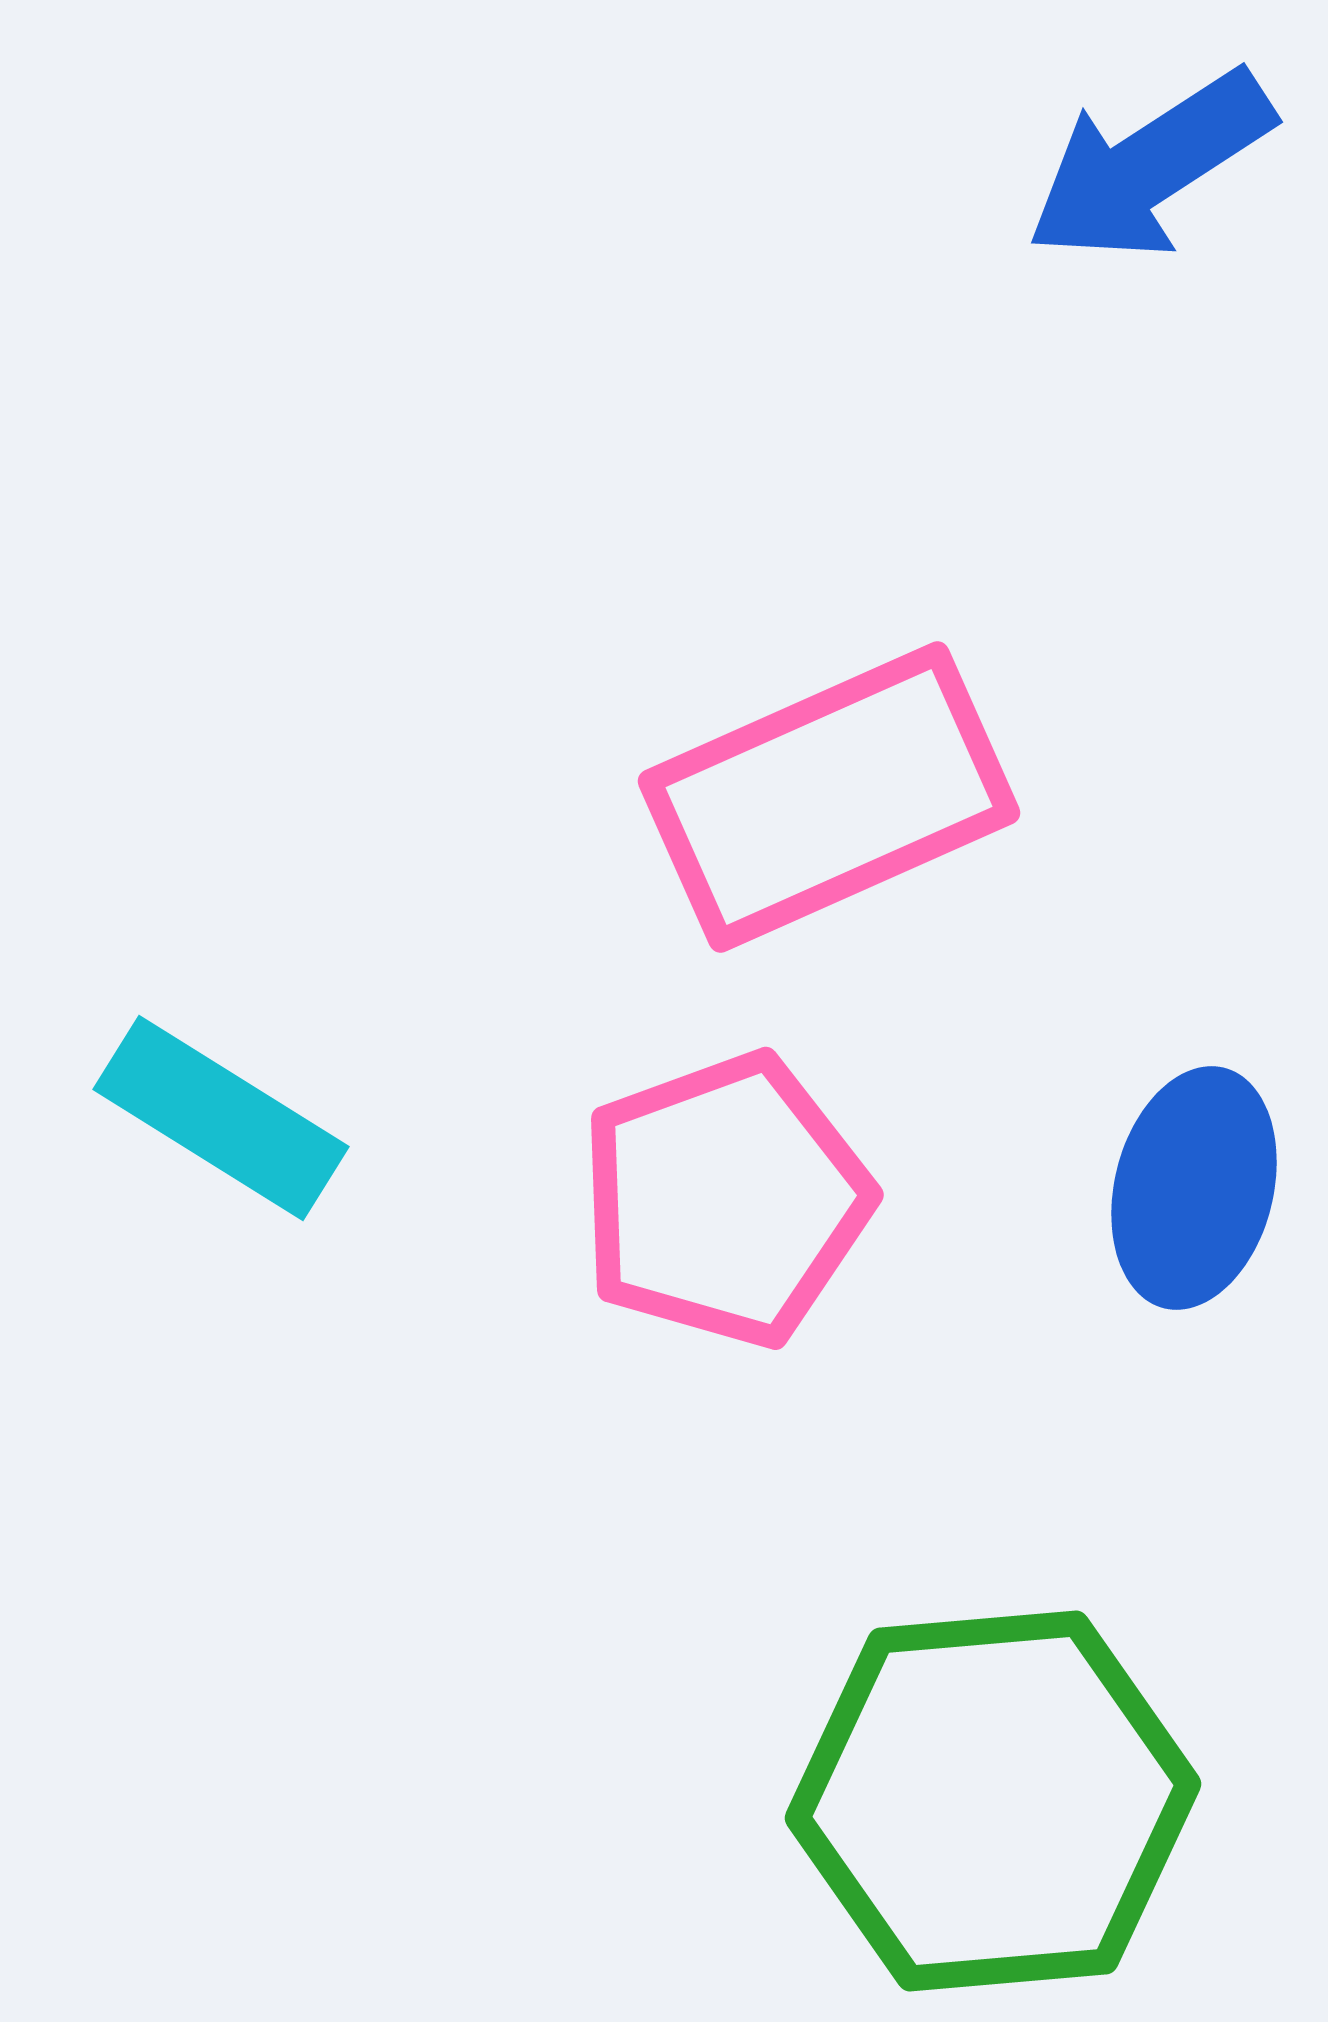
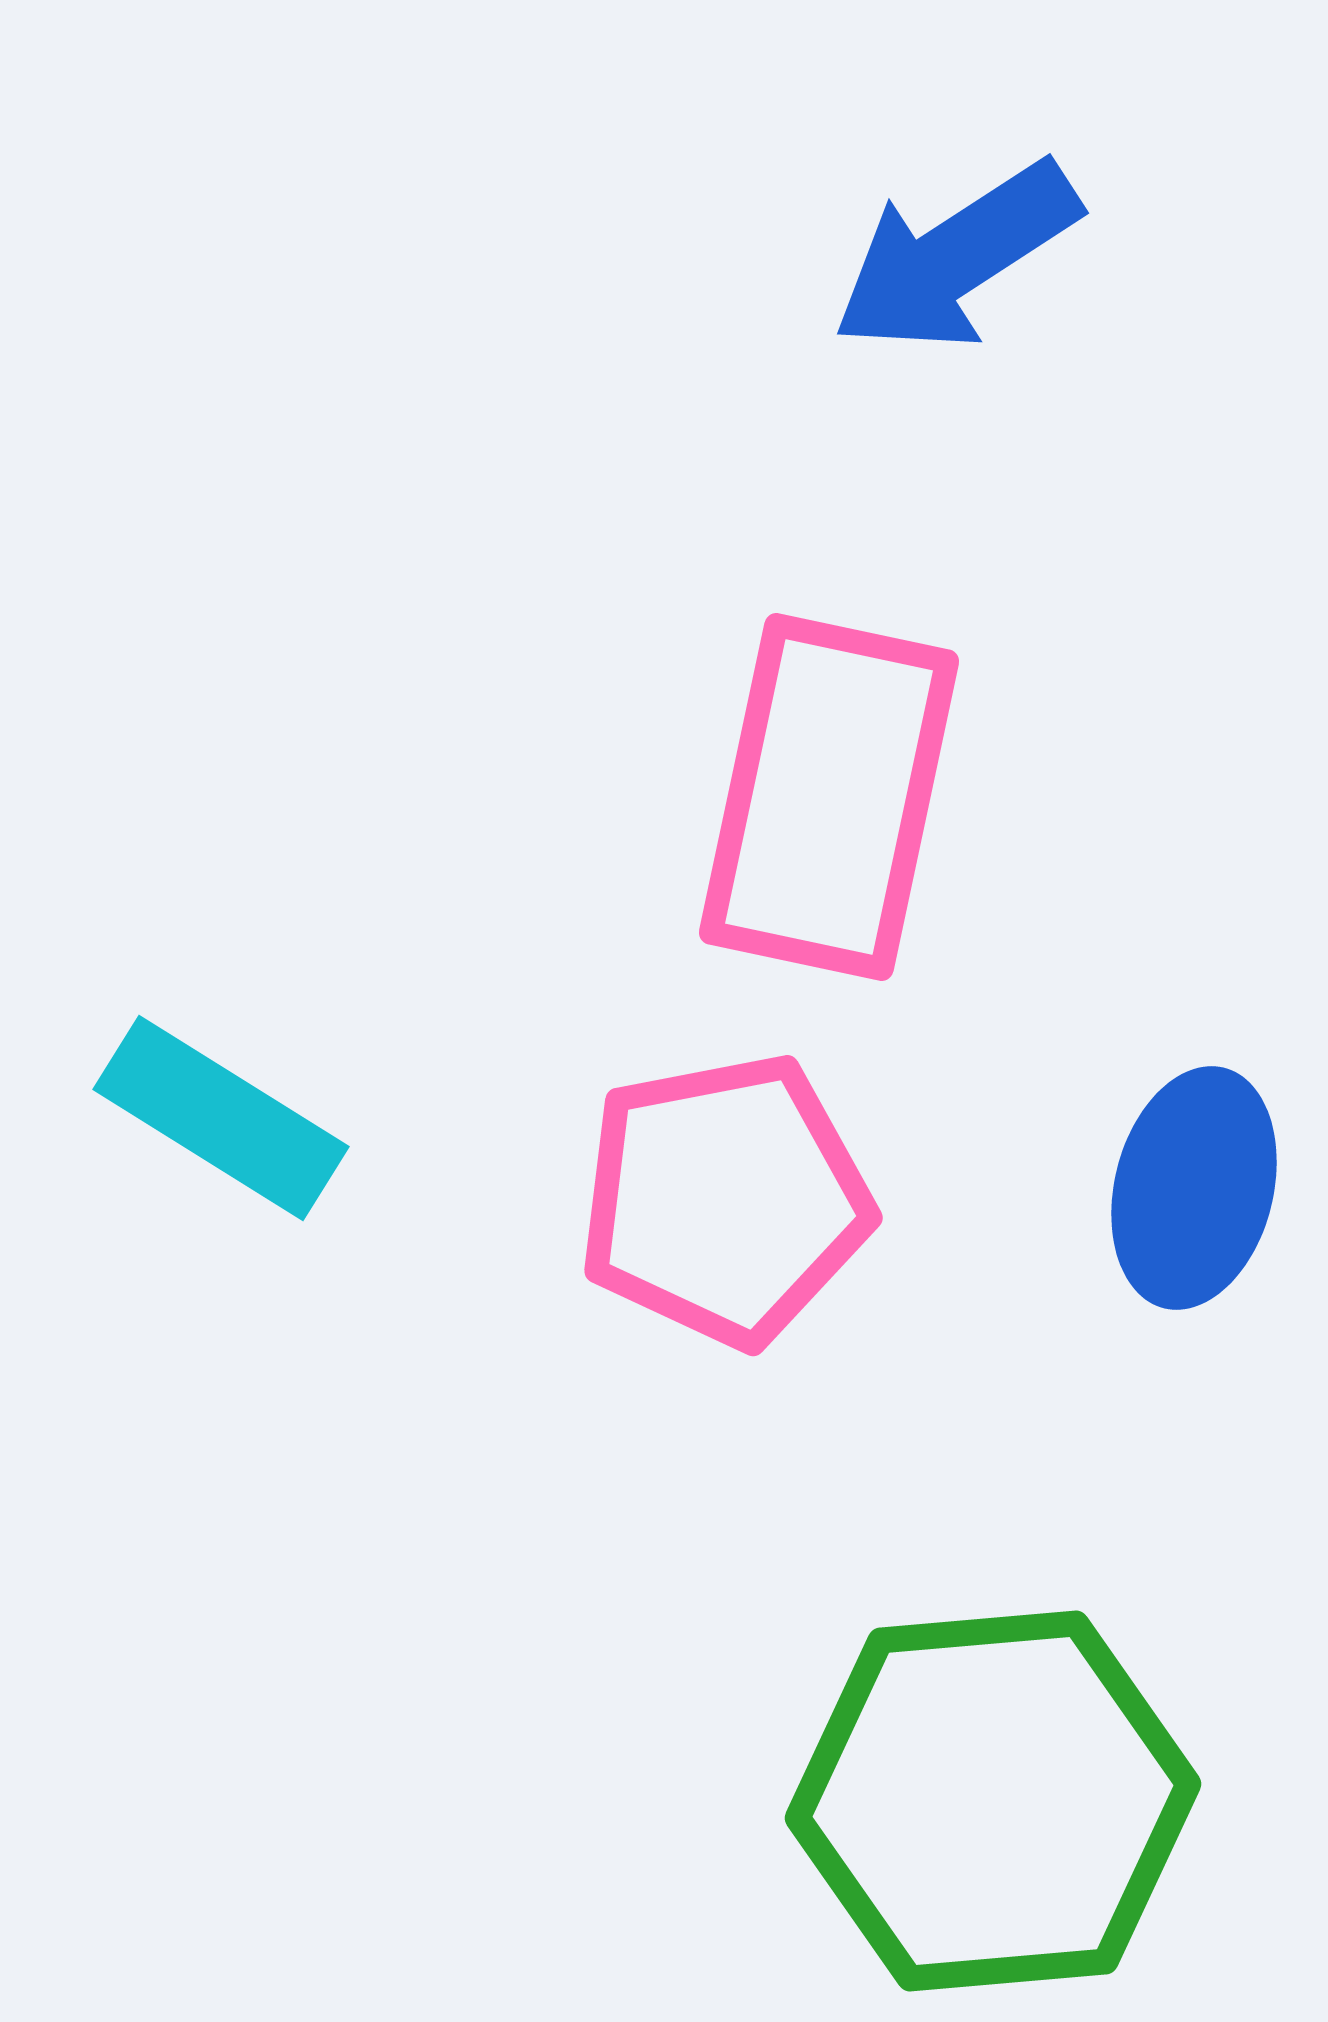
blue arrow: moved 194 px left, 91 px down
pink rectangle: rotated 54 degrees counterclockwise
pink pentagon: rotated 9 degrees clockwise
